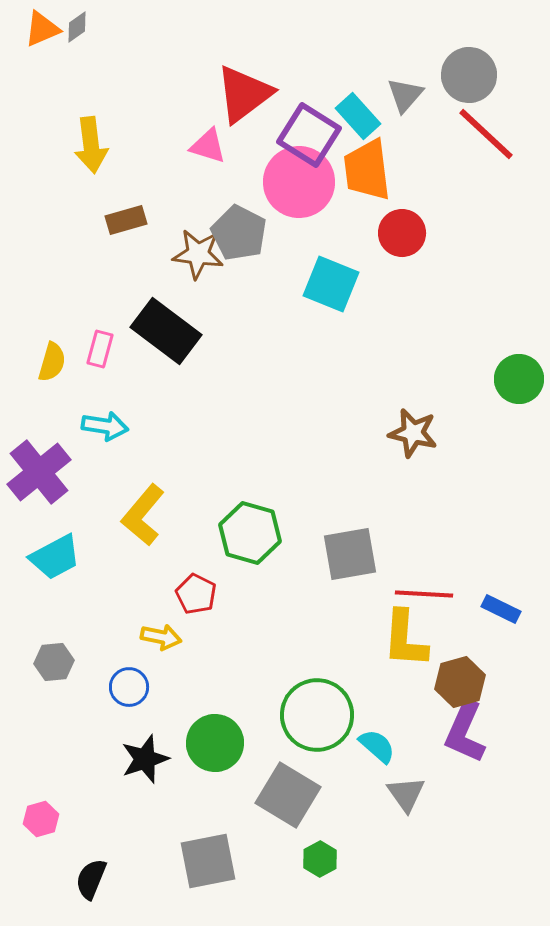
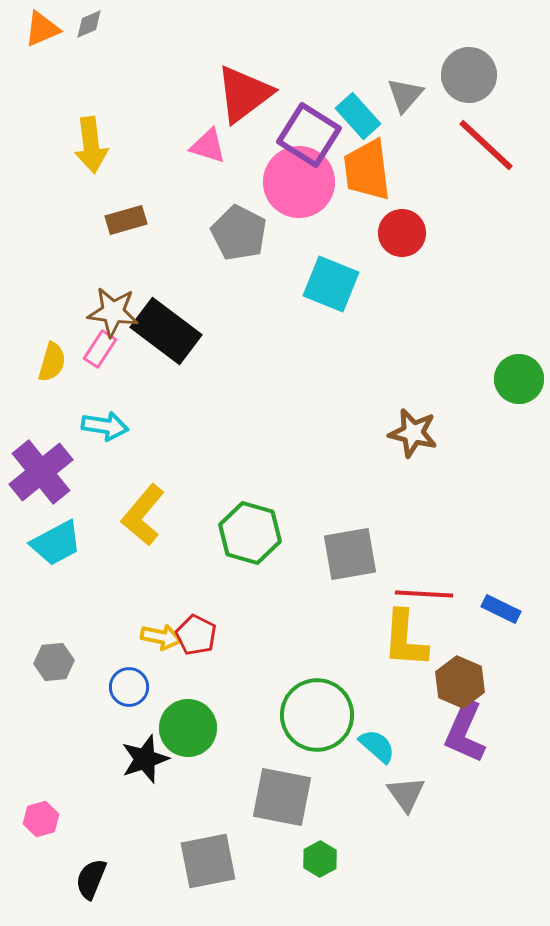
gray diamond at (77, 27): moved 12 px right, 3 px up; rotated 12 degrees clockwise
red line at (486, 134): moved 11 px down
brown star at (198, 254): moved 85 px left, 58 px down
pink rectangle at (100, 349): rotated 18 degrees clockwise
purple cross at (39, 472): moved 2 px right
cyan trapezoid at (55, 557): moved 1 px right, 14 px up
red pentagon at (196, 594): moved 41 px down
brown hexagon at (460, 682): rotated 21 degrees counterclockwise
green circle at (215, 743): moved 27 px left, 15 px up
gray square at (288, 795): moved 6 px left, 2 px down; rotated 20 degrees counterclockwise
